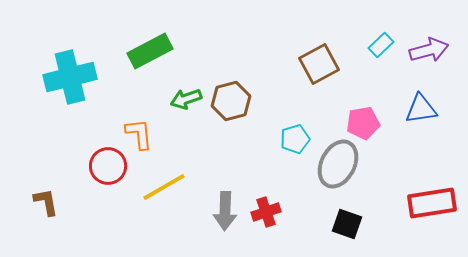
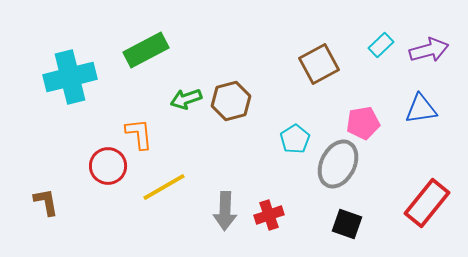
green rectangle: moved 4 px left, 1 px up
cyan pentagon: rotated 16 degrees counterclockwise
red rectangle: moved 5 px left; rotated 42 degrees counterclockwise
red cross: moved 3 px right, 3 px down
